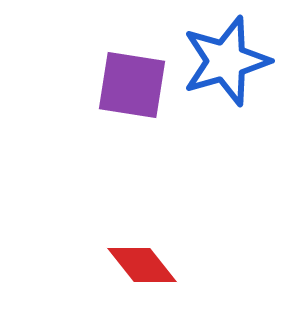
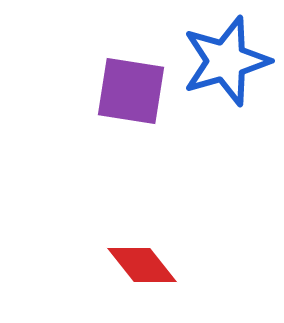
purple square: moved 1 px left, 6 px down
